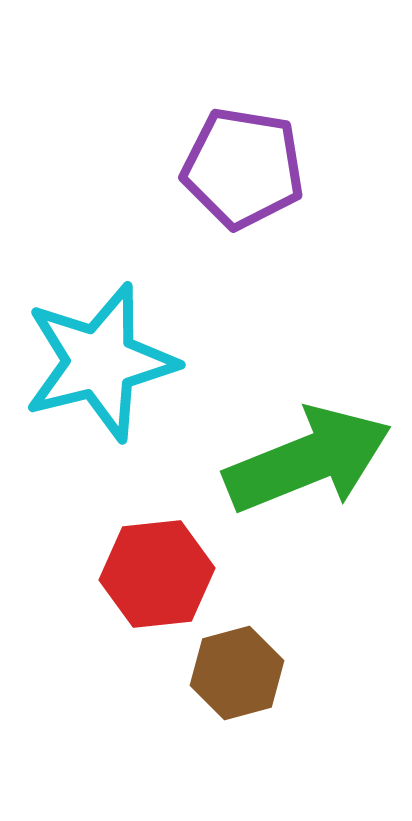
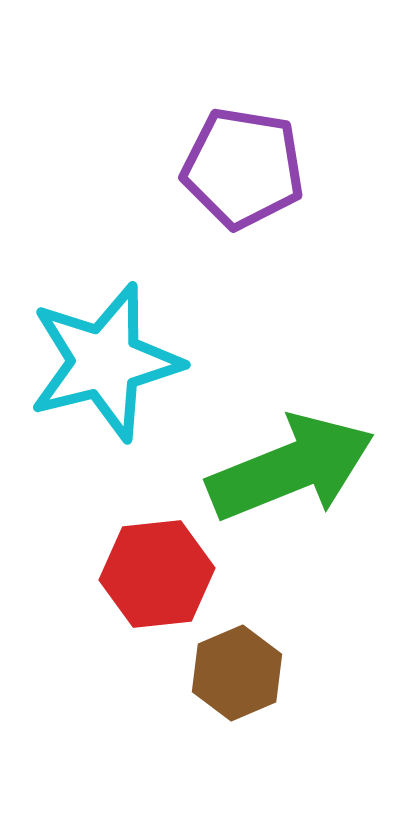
cyan star: moved 5 px right
green arrow: moved 17 px left, 8 px down
brown hexagon: rotated 8 degrees counterclockwise
